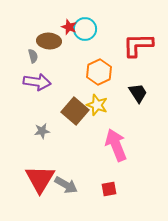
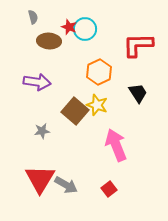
gray semicircle: moved 39 px up
red square: rotated 28 degrees counterclockwise
